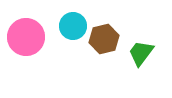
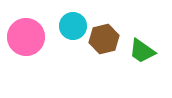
green trapezoid: moved 1 px right, 2 px up; rotated 92 degrees counterclockwise
